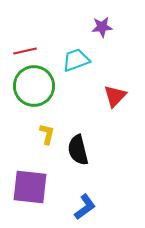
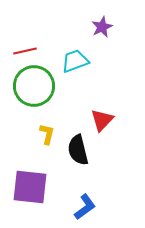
purple star: rotated 20 degrees counterclockwise
cyan trapezoid: moved 1 px left, 1 px down
red triangle: moved 13 px left, 24 px down
